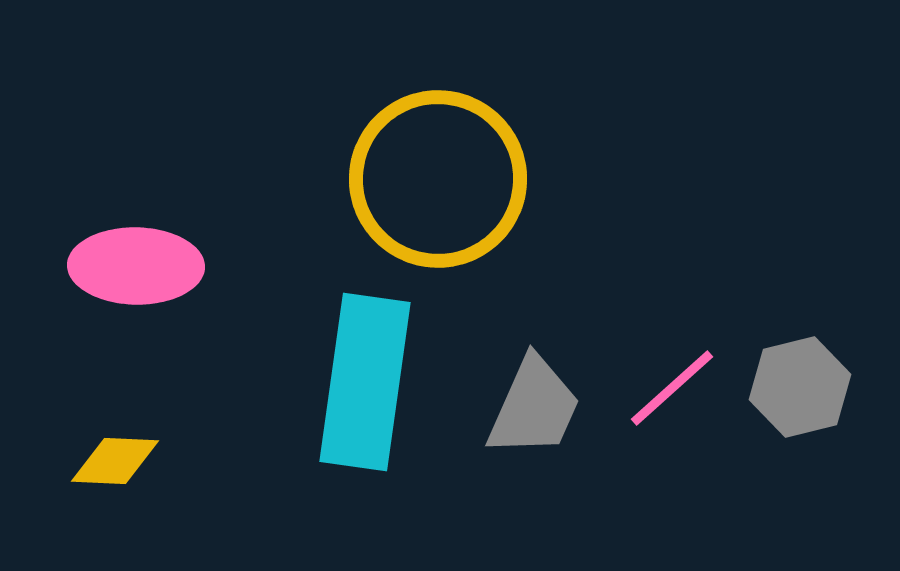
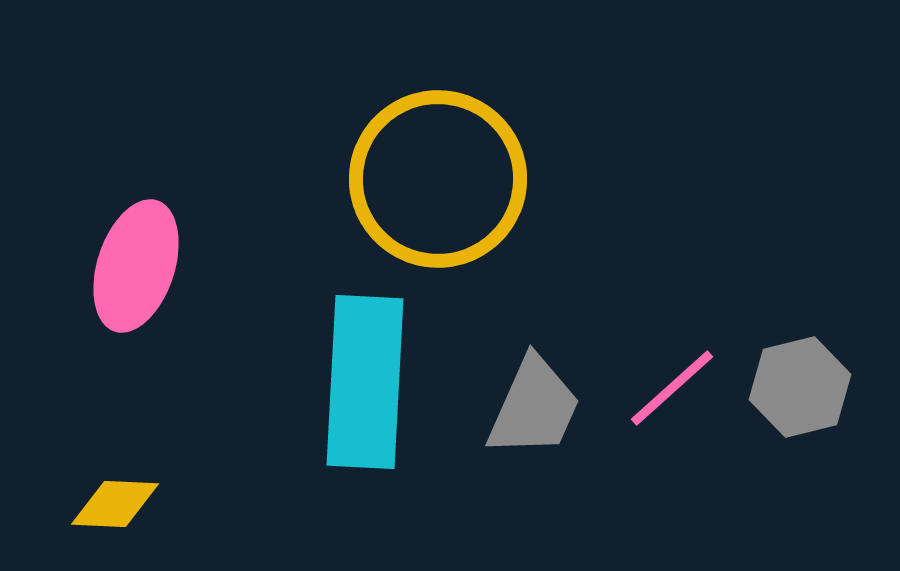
pink ellipse: rotated 73 degrees counterclockwise
cyan rectangle: rotated 5 degrees counterclockwise
yellow diamond: moved 43 px down
